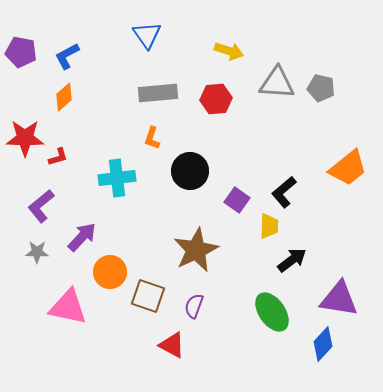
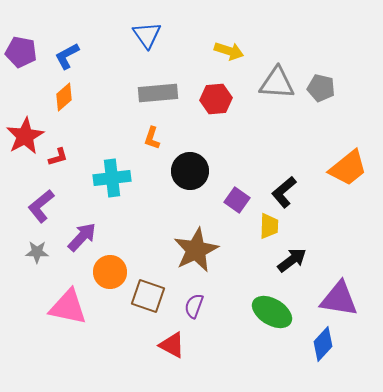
red star: moved 2 px up; rotated 30 degrees counterclockwise
cyan cross: moved 5 px left
green ellipse: rotated 24 degrees counterclockwise
